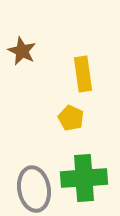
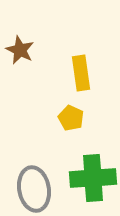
brown star: moved 2 px left, 1 px up
yellow rectangle: moved 2 px left, 1 px up
green cross: moved 9 px right
